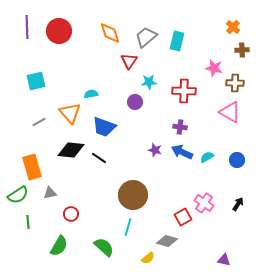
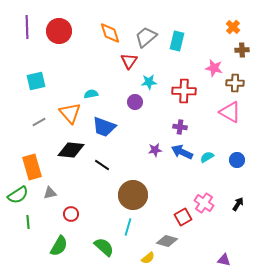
purple star at (155, 150): rotated 24 degrees counterclockwise
black line at (99, 158): moved 3 px right, 7 px down
